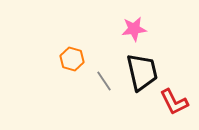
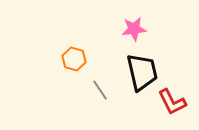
orange hexagon: moved 2 px right
gray line: moved 4 px left, 9 px down
red L-shape: moved 2 px left
